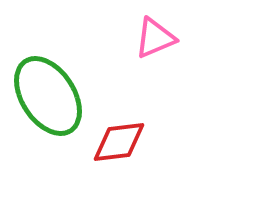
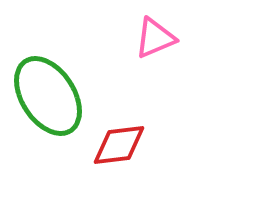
red diamond: moved 3 px down
